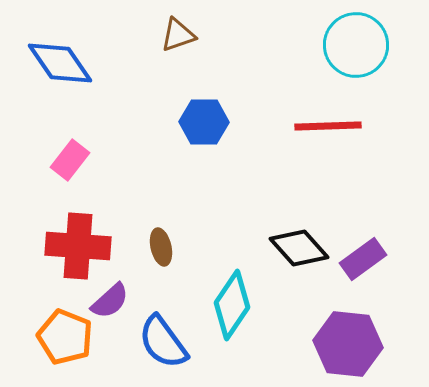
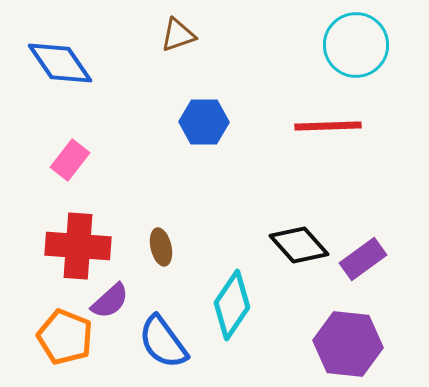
black diamond: moved 3 px up
